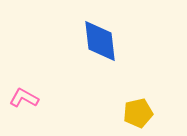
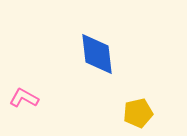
blue diamond: moved 3 px left, 13 px down
